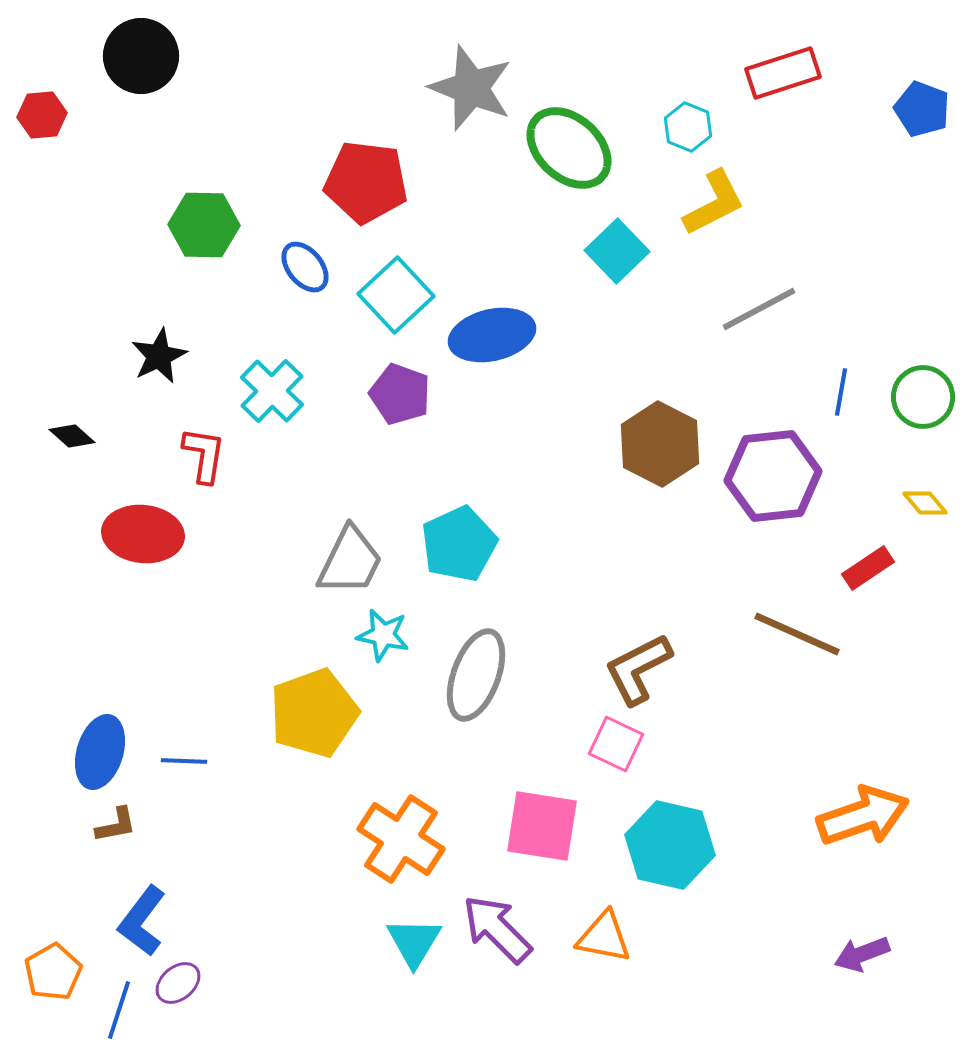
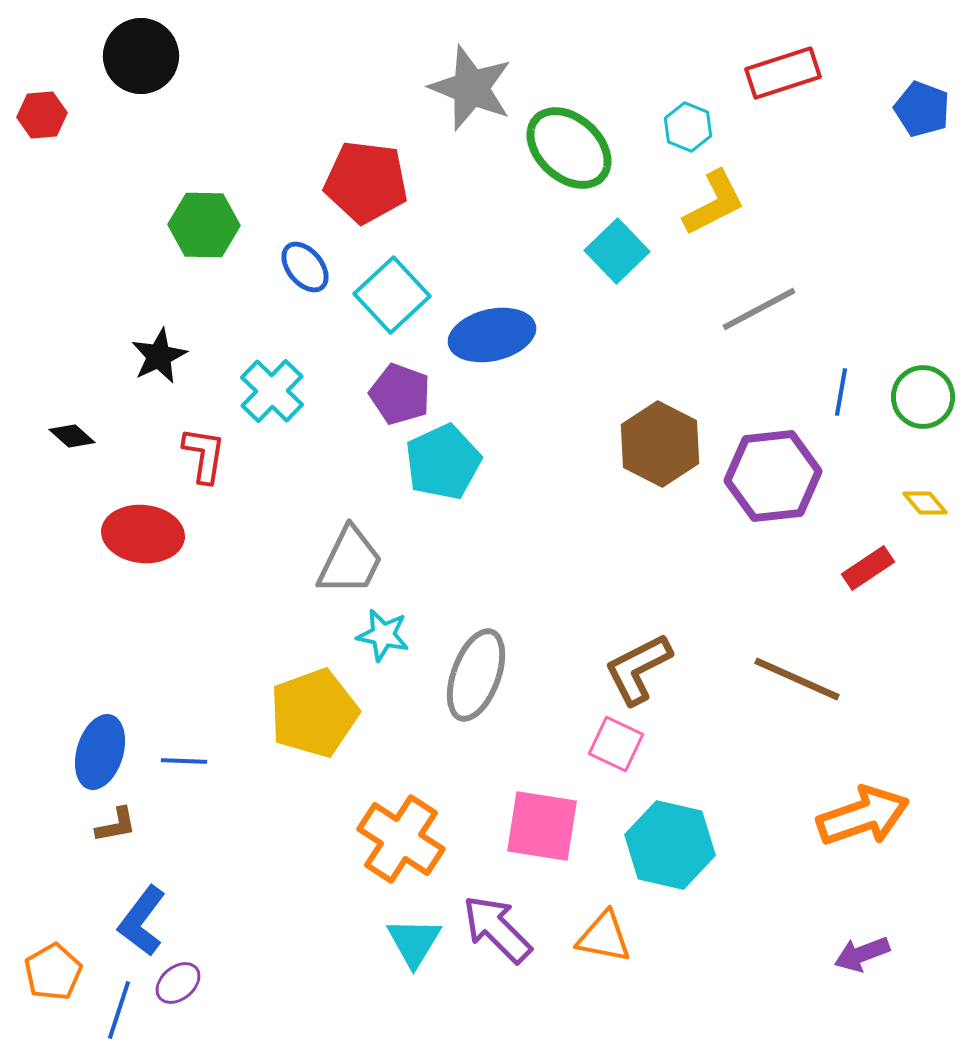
cyan square at (396, 295): moved 4 px left
cyan pentagon at (459, 544): moved 16 px left, 82 px up
brown line at (797, 634): moved 45 px down
